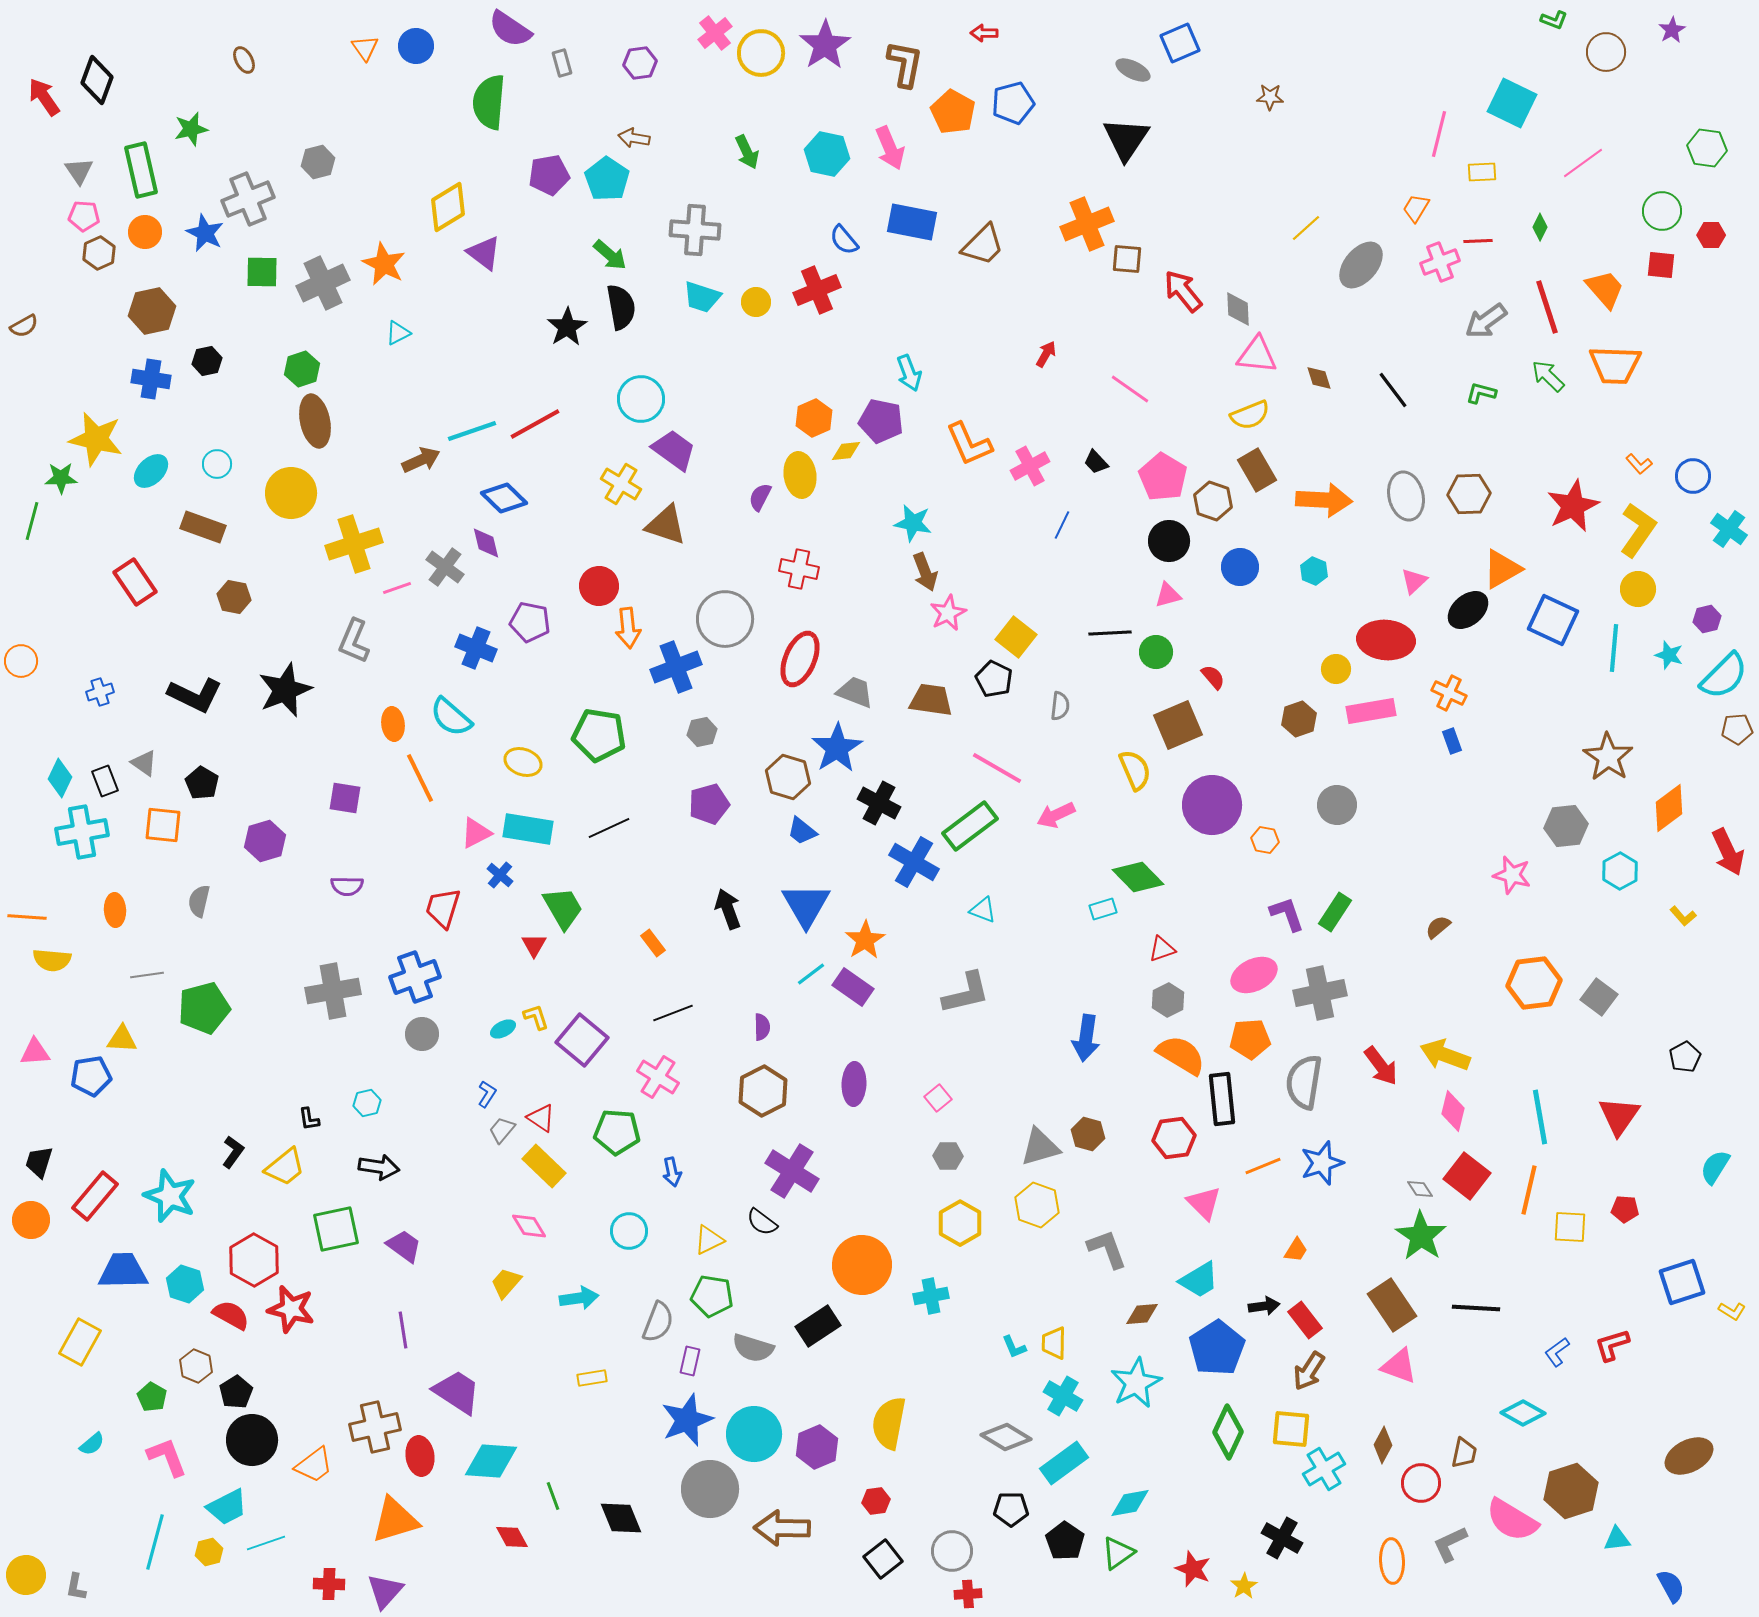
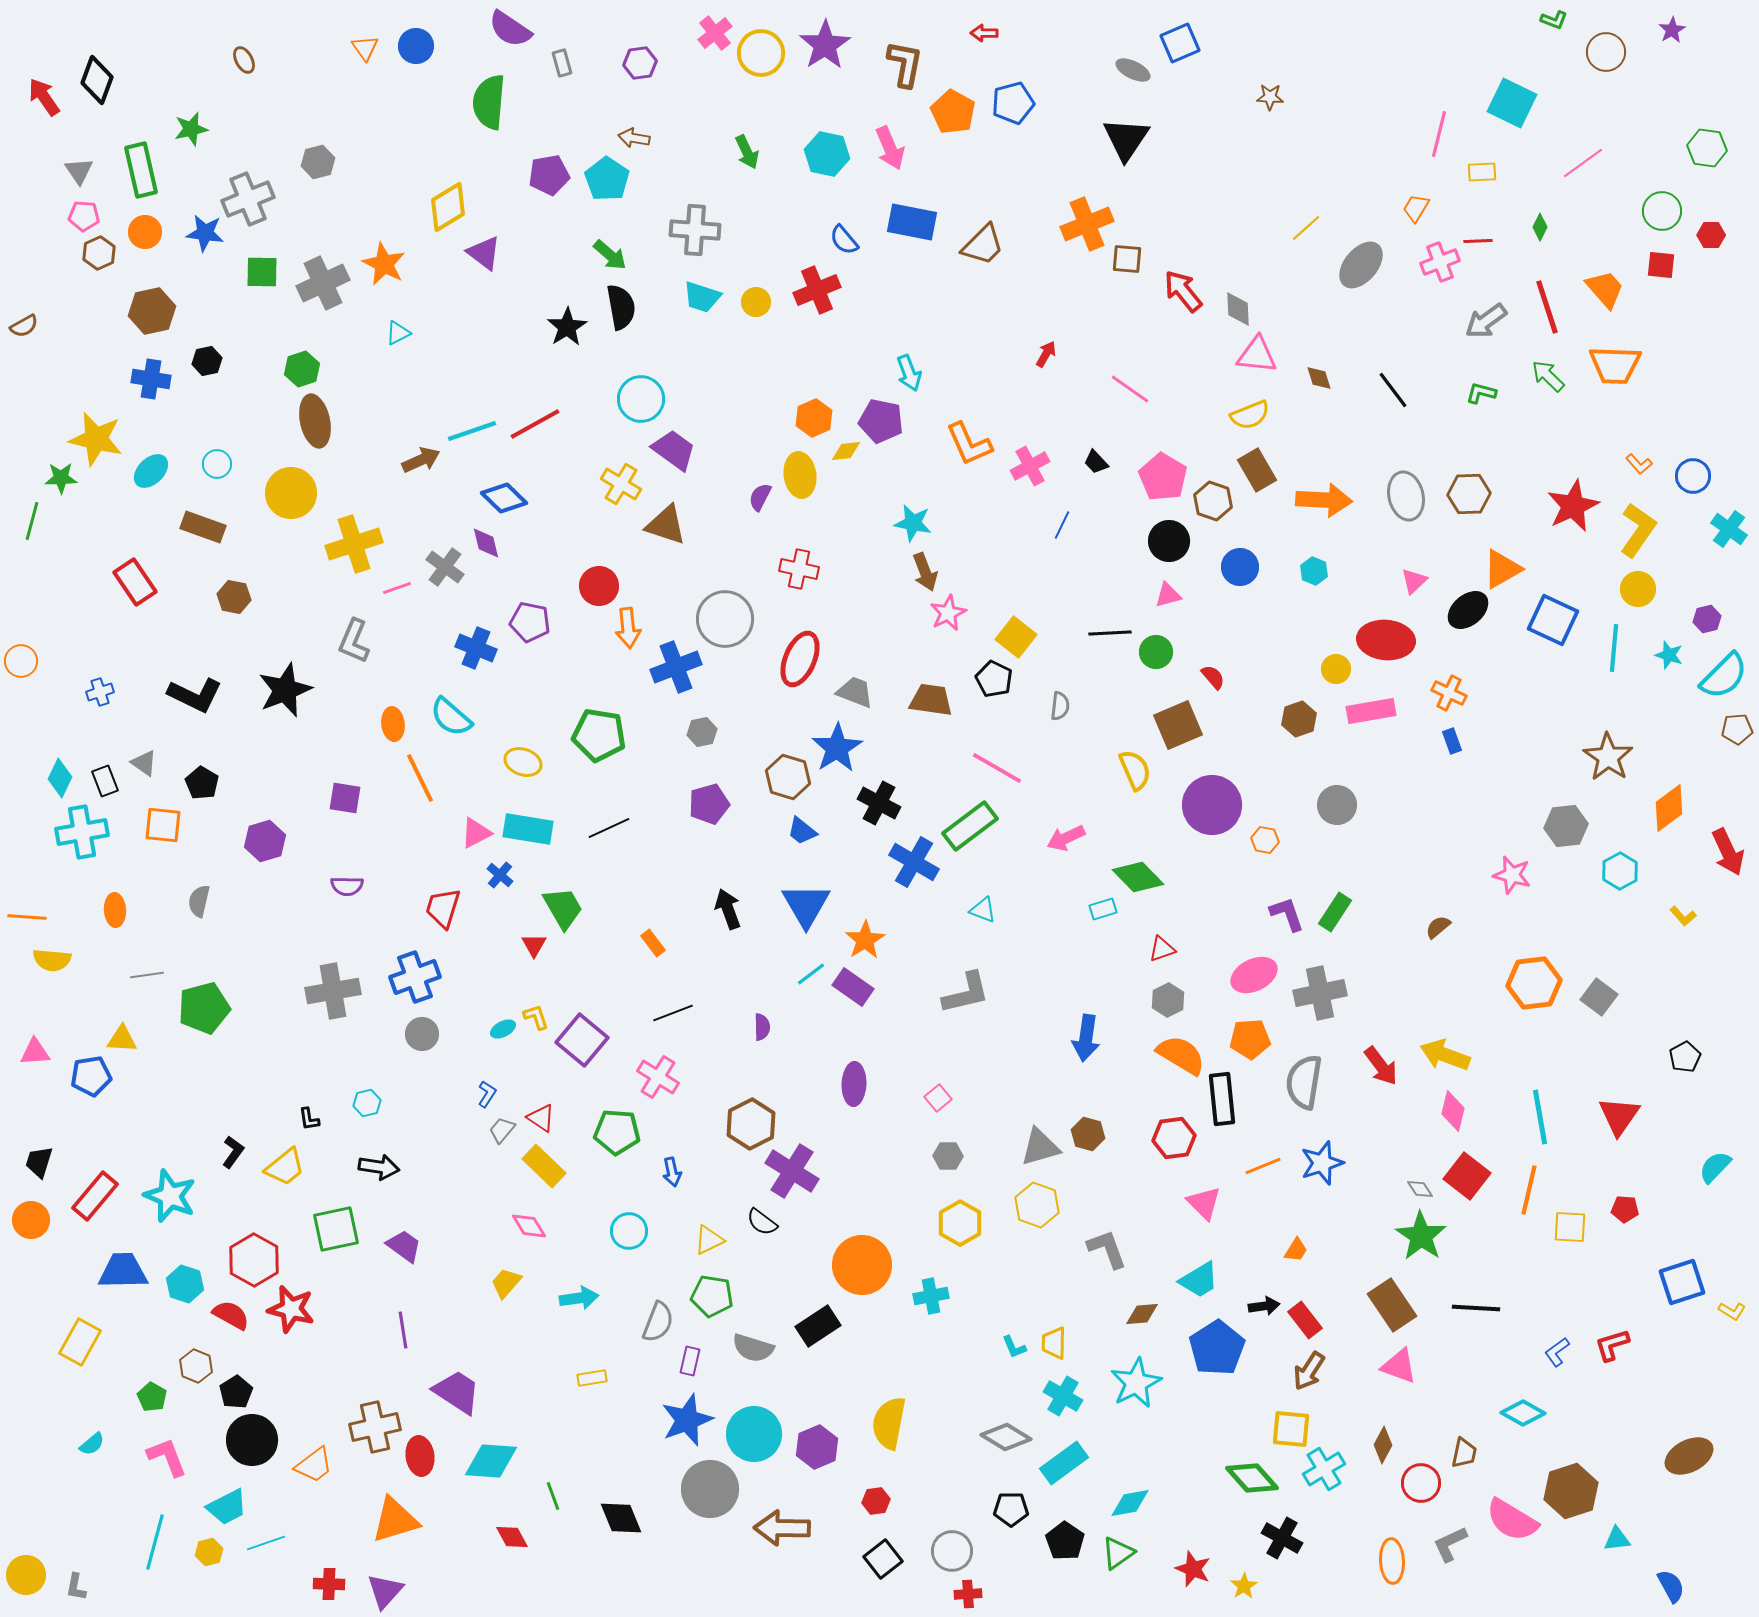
blue star at (205, 233): rotated 18 degrees counterclockwise
pink arrow at (1056, 815): moved 10 px right, 23 px down
brown hexagon at (763, 1091): moved 12 px left, 33 px down
cyan semicircle at (1715, 1167): rotated 12 degrees clockwise
green diamond at (1228, 1432): moved 24 px right, 46 px down; rotated 66 degrees counterclockwise
